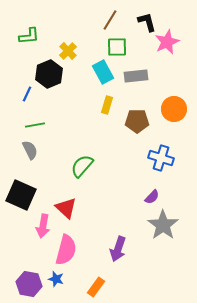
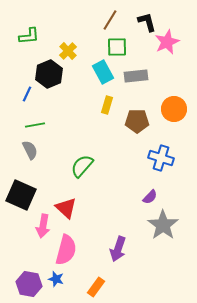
purple semicircle: moved 2 px left
